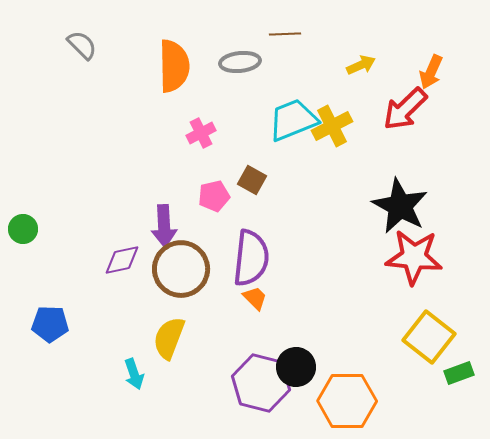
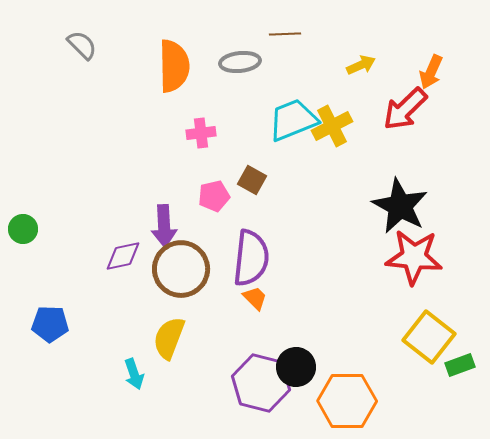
pink cross: rotated 20 degrees clockwise
purple diamond: moved 1 px right, 4 px up
green rectangle: moved 1 px right, 8 px up
